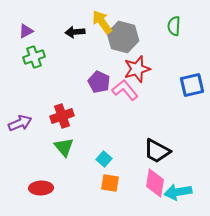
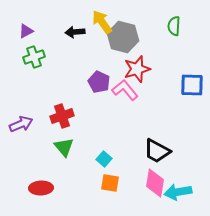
blue square: rotated 15 degrees clockwise
purple arrow: moved 1 px right, 1 px down
